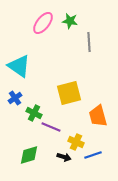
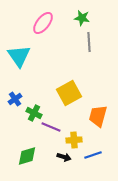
green star: moved 12 px right, 3 px up
cyan triangle: moved 10 px up; rotated 20 degrees clockwise
yellow square: rotated 15 degrees counterclockwise
blue cross: moved 1 px down
orange trapezoid: rotated 30 degrees clockwise
yellow cross: moved 2 px left, 2 px up; rotated 28 degrees counterclockwise
green diamond: moved 2 px left, 1 px down
